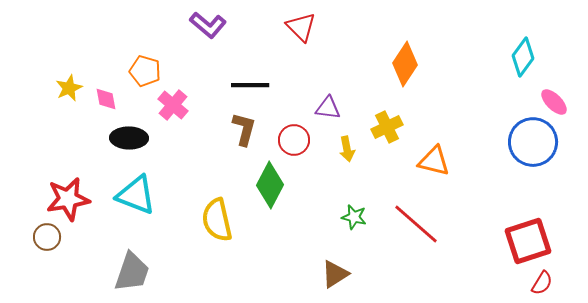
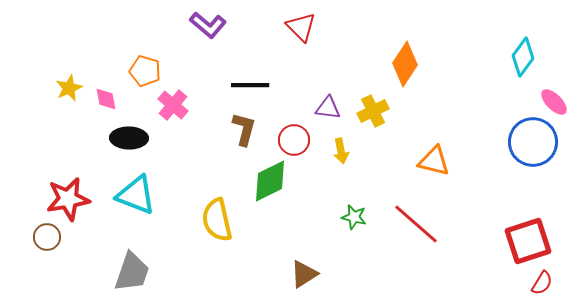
yellow cross: moved 14 px left, 16 px up
yellow arrow: moved 6 px left, 2 px down
green diamond: moved 4 px up; rotated 36 degrees clockwise
brown triangle: moved 31 px left
